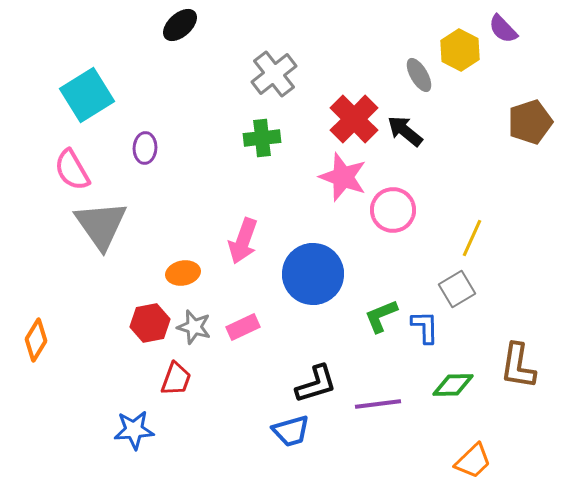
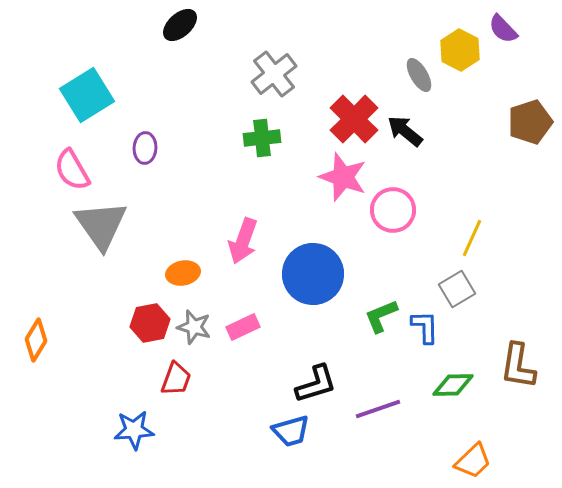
purple line: moved 5 px down; rotated 12 degrees counterclockwise
